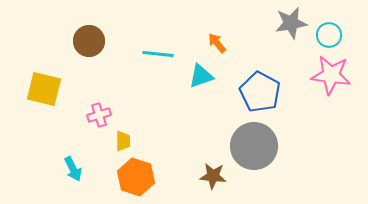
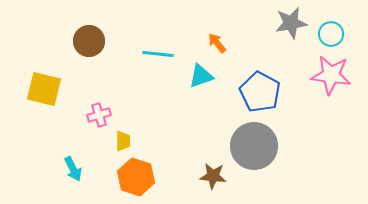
cyan circle: moved 2 px right, 1 px up
